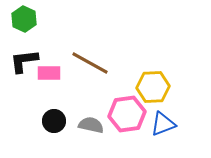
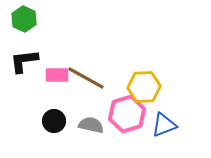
brown line: moved 4 px left, 15 px down
pink rectangle: moved 8 px right, 2 px down
yellow hexagon: moved 9 px left
pink hexagon: rotated 9 degrees counterclockwise
blue triangle: moved 1 px right, 1 px down
